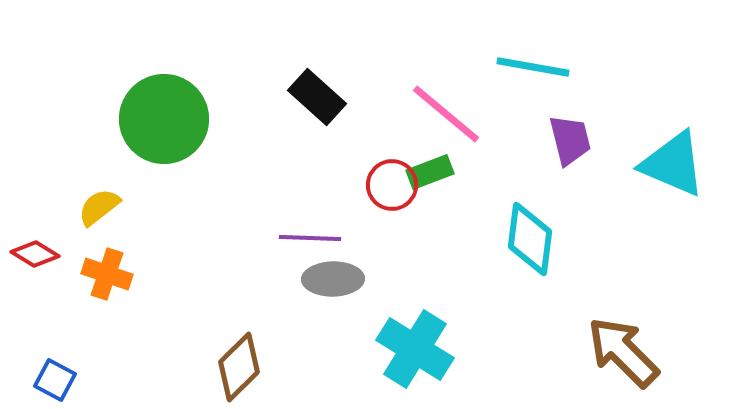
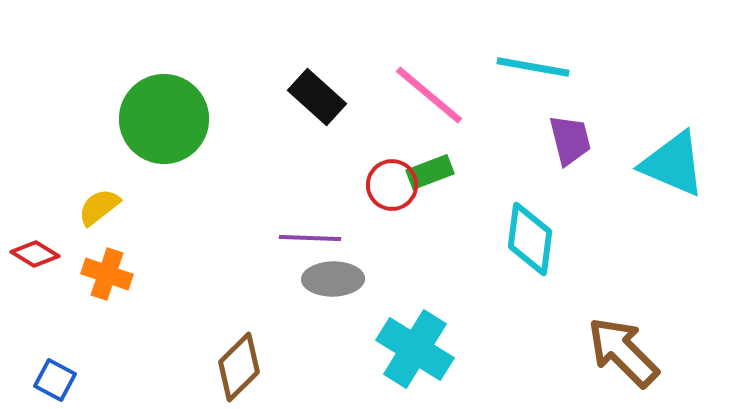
pink line: moved 17 px left, 19 px up
